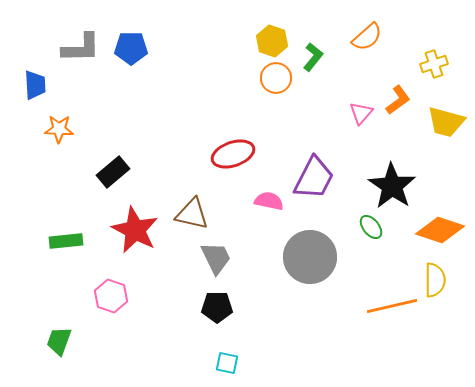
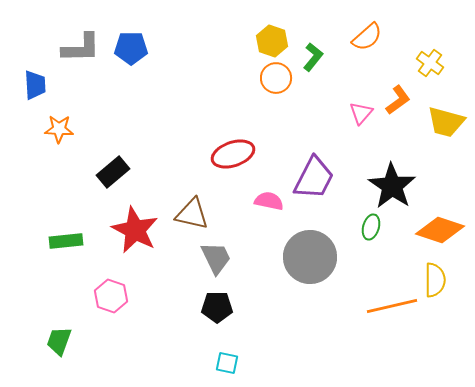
yellow cross: moved 4 px left, 1 px up; rotated 36 degrees counterclockwise
green ellipse: rotated 55 degrees clockwise
